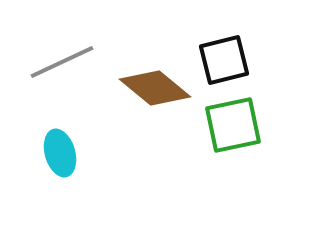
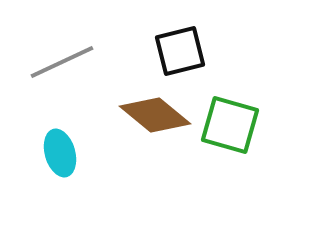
black square: moved 44 px left, 9 px up
brown diamond: moved 27 px down
green square: moved 3 px left; rotated 28 degrees clockwise
